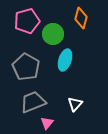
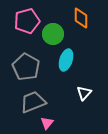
orange diamond: rotated 15 degrees counterclockwise
cyan ellipse: moved 1 px right
white triangle: moved 9 px right, 11 px up
